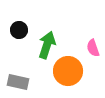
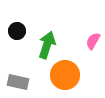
black circle: moved 2 px left, 1 px down
pink semicircle: moved 7 px up; rotated 48 degrees clockwise
orange circle: moved 3 px left, 4 px down
